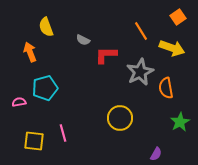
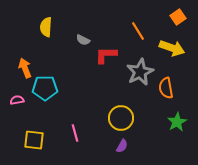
yellow semicircle: rotated 24 degrees clockwise
orange line: moved 3 px left
orange arrow: moved 5 px left, 16 px down
cyan pentagon: rotated 15 degrees clockwise
pink semicircle: moved 2 px left, 2 px up
yellow circle: moved 1 px right
green star: moved 3 px left
pink line: moved 12 px right
yellow square: moved 1 px up
purple semicircle: moved 34 px left, 8 px up
